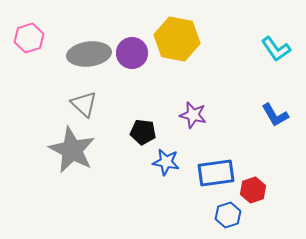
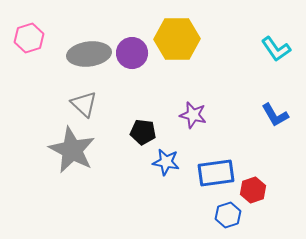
yellow hexagon: rotated 12 degrees counterclockwise
